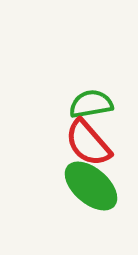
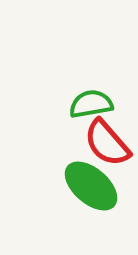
red semicircle: moved 19 px right
